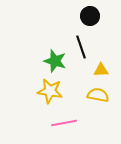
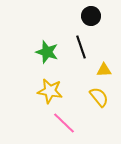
black circle: moved 1 px right
green star: moved 8 px left, 9 px up
yellow triangle: moved 3 px right
yellow semicircle: moved 1 px right, 2 px down; rotated 40 degrees clockwise
pink line: rotated 55 degrees clockwise
